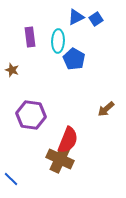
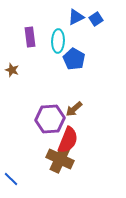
brown arrow: moved 32 px left
purple hexagon: moved 19 px right, 4 px down; rotated 12 degrees counterclockwise
